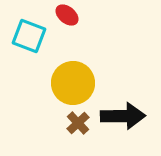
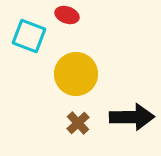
red ellipse: rotated 20 degrees counterclockwise
yellow circle: moved 3 px right, 9 px up
black arrow: moved 9 px right, 1 px down
